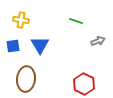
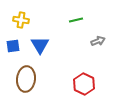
green line: moved 1 px up; rotated 32 degrees counterclockwise
